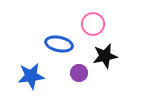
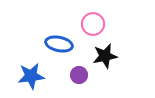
purple circle: moved 2 px down
